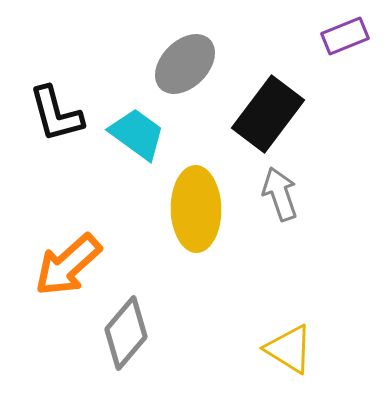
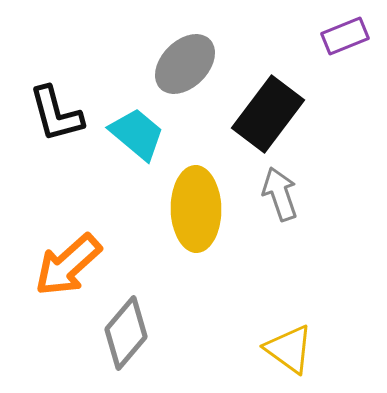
cyan trapezoid: rotated 4 degrees clockwise
yellow triangle: rotated 4 degrees clockwise
